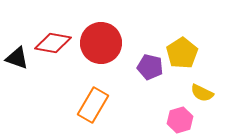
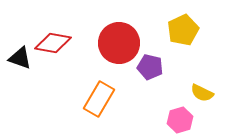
red circle: moved 18 px right
yellow pentagon: moved 1 px right, 23 px up; rotated 8 degrees clockwise
black triangle: moved 3 px right
orange rectangle: moved 6 px right, 6 px up
